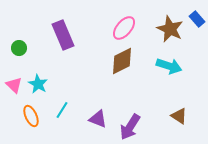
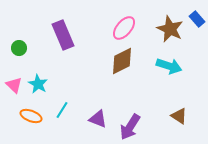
orange ellipse: rotated 45 degrees counterclockwise
